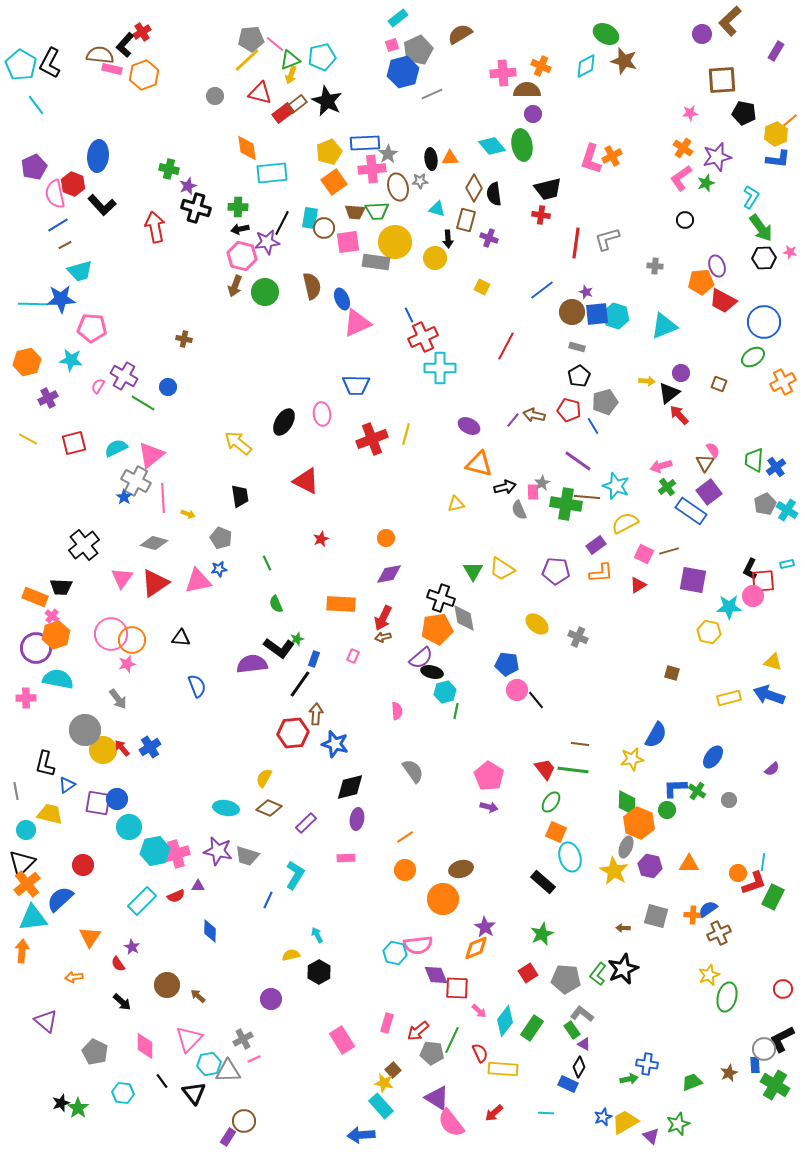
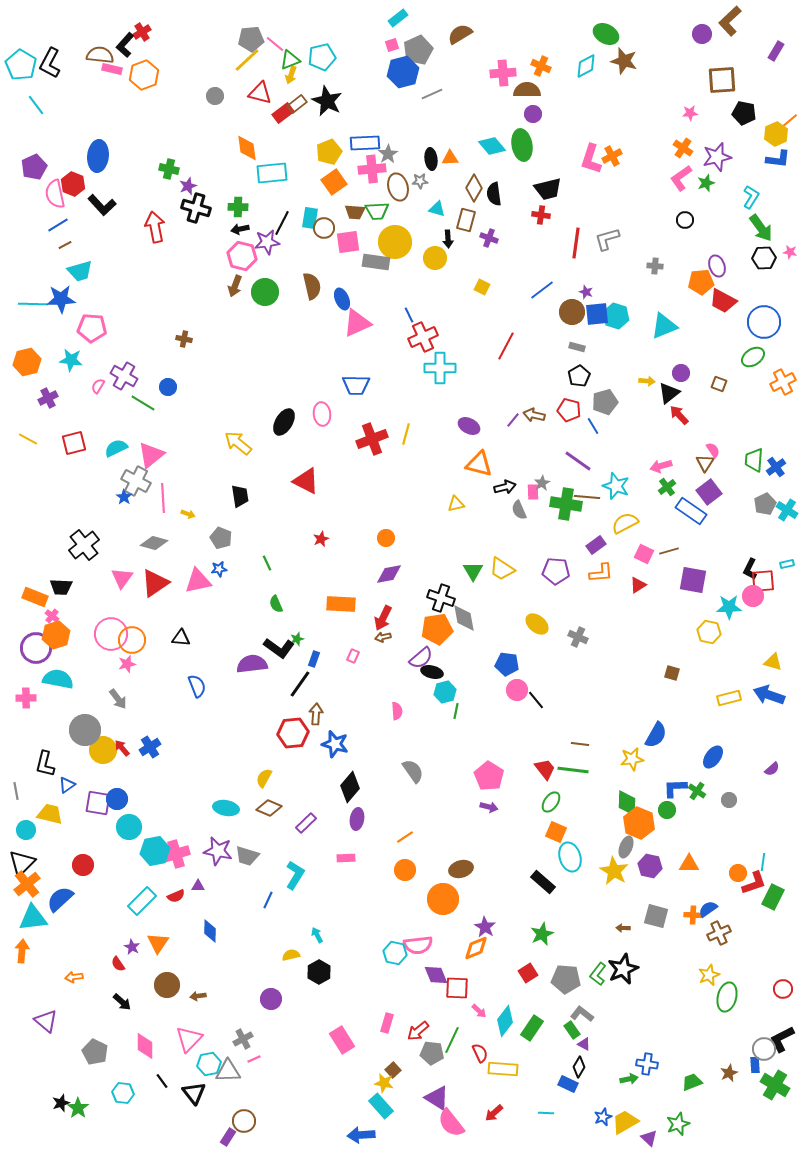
black diamond at (350, 787): rotated 36 degrees counterclockwise
orange triangle at (90, 937): moved 68 px right, 6 px down
brown arrow at (198, 996): rotated 49 degrees counterclockwise
purple triangle at (651, 1136): moved 2 px left, 2 px down
